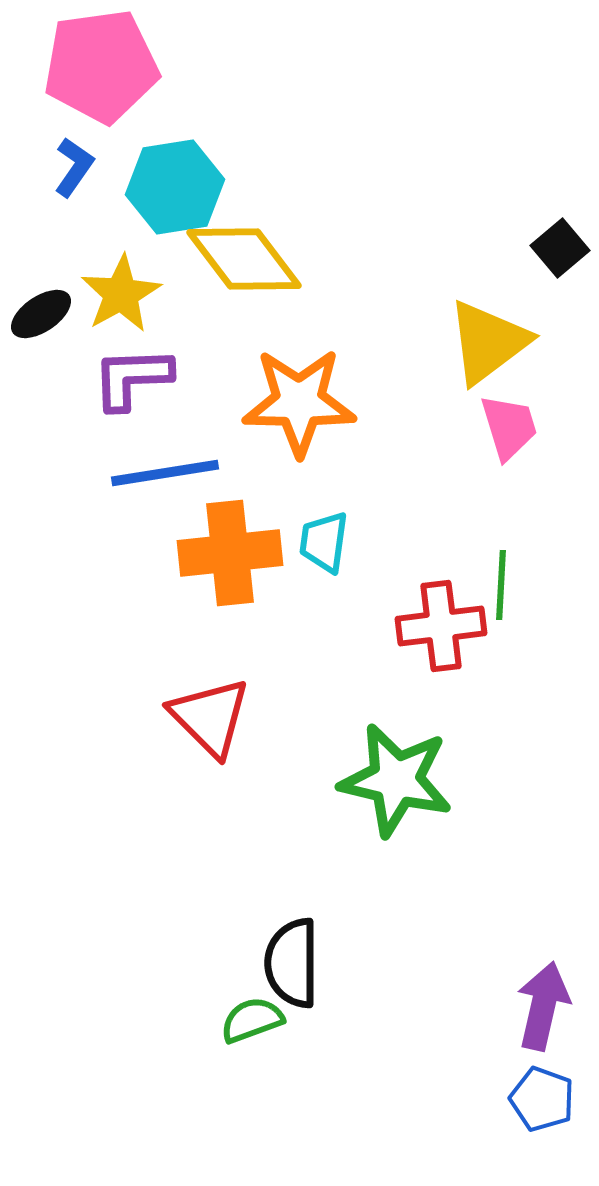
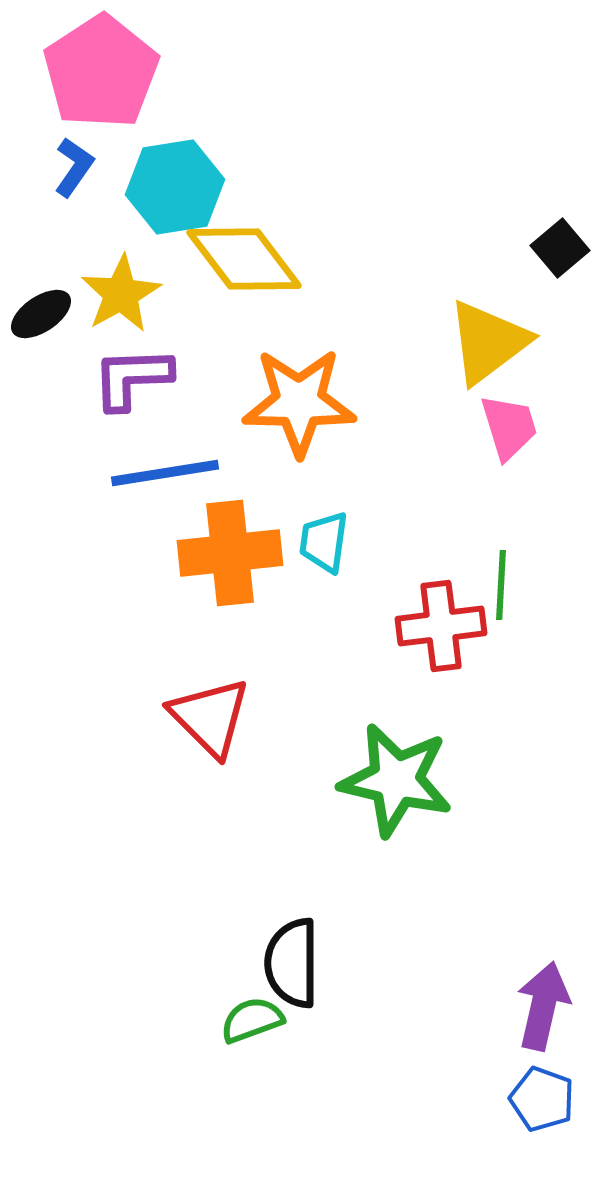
pink pentagon: moved 6 px down; rotated 25 degrees counterclockwise
